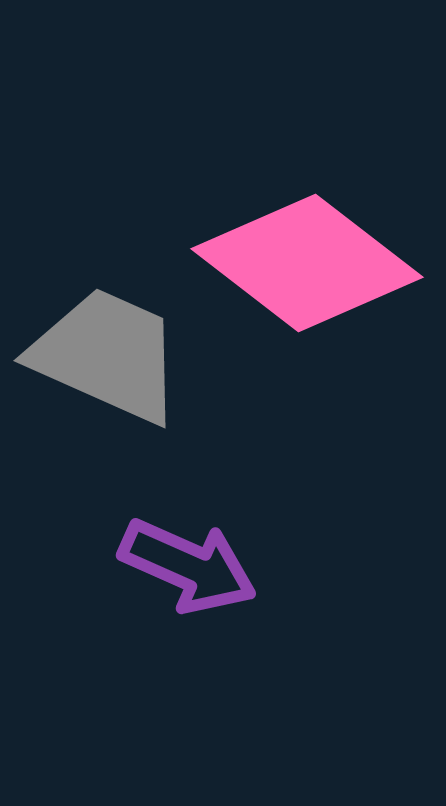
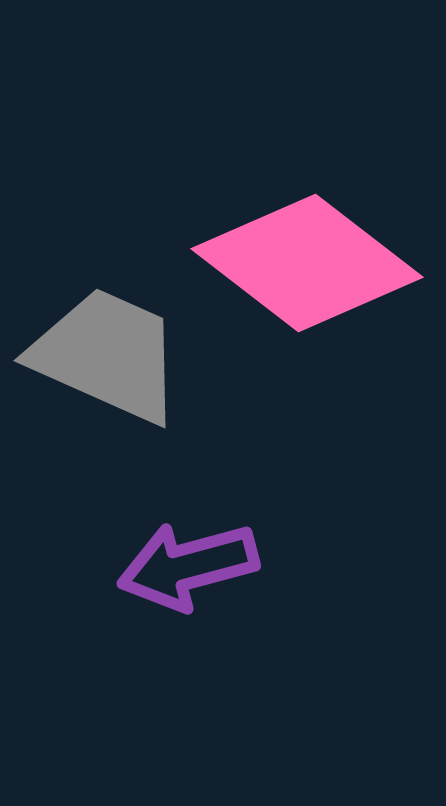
purple arrow: rotated 141 degrees clockwise
